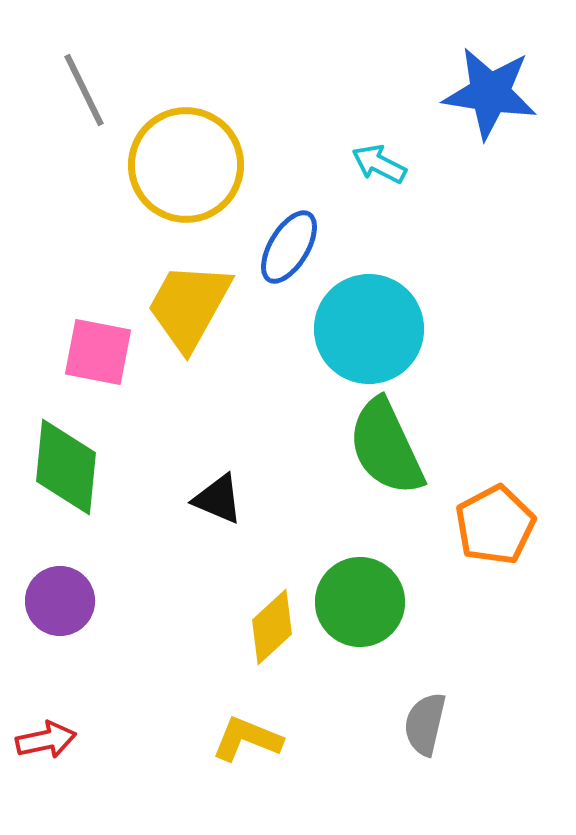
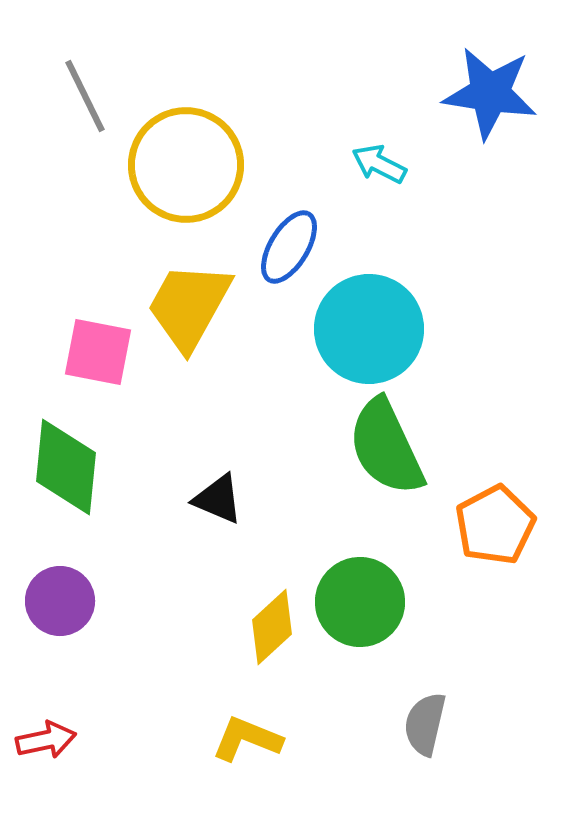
gray line: moved 1 px right, 6 px down
